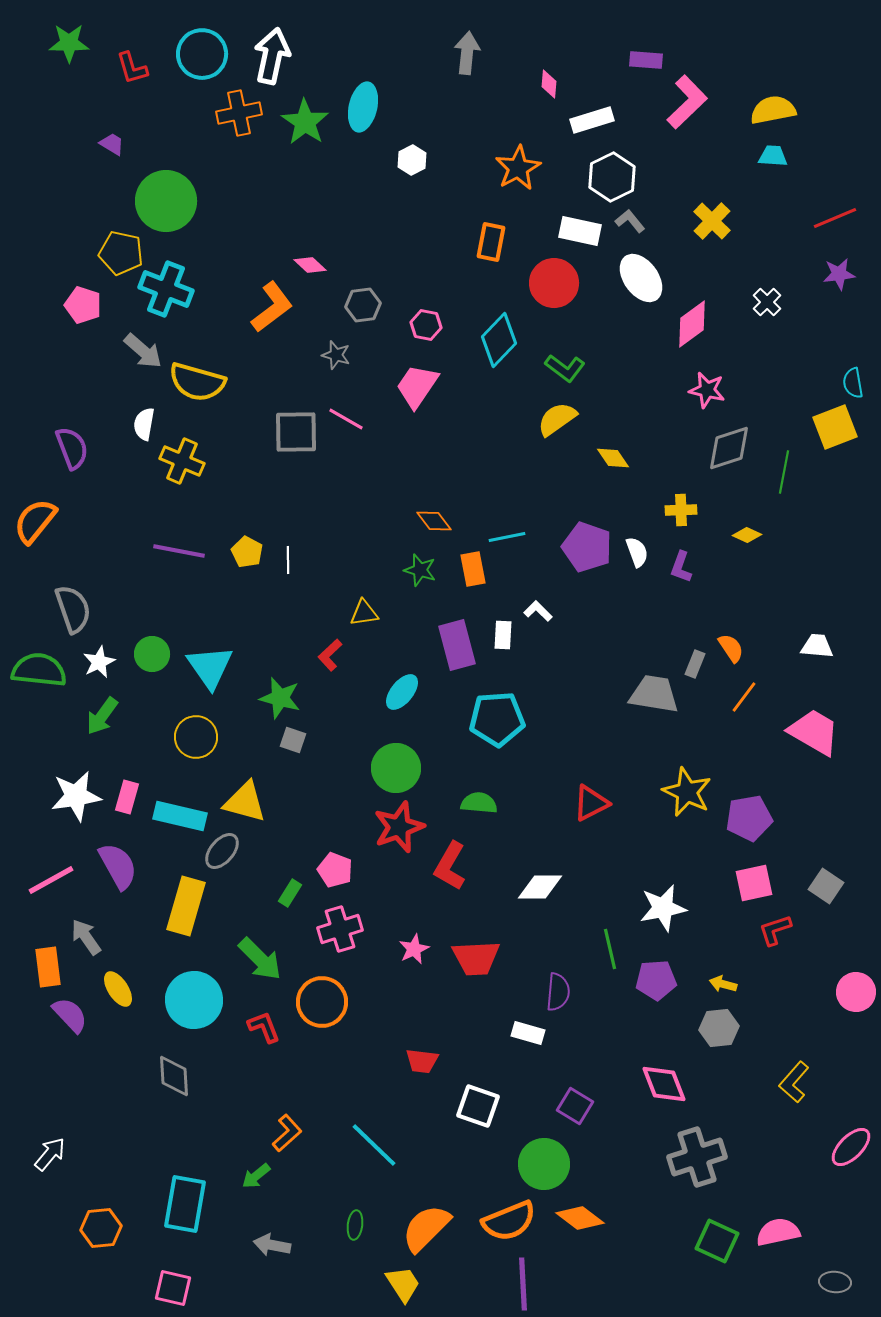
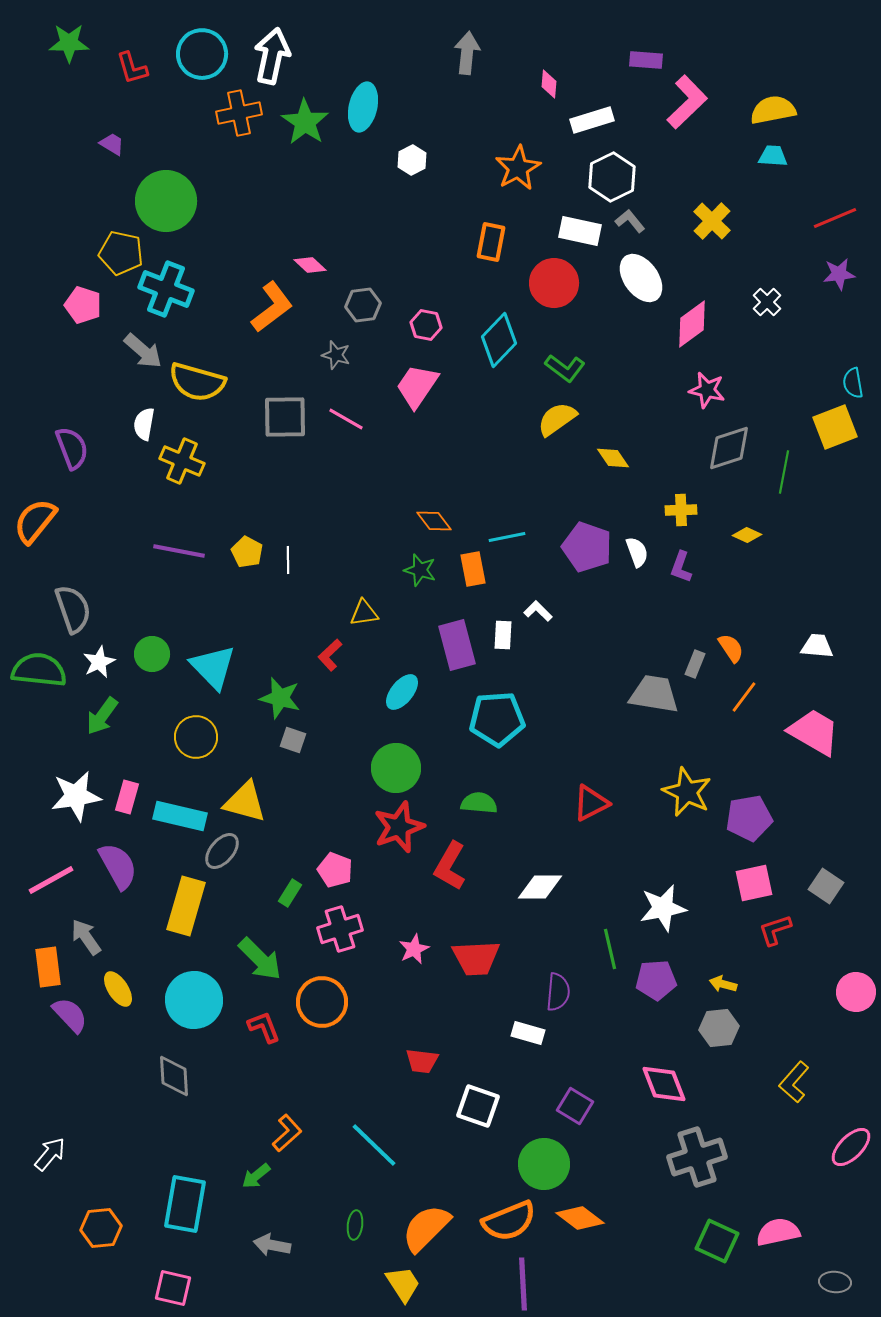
gray square at (296, 432): moved 11 px left, 15 px up
cyan triangle at (210, 667): moved 3 px right; rotated 9 degrees counterclockwise
